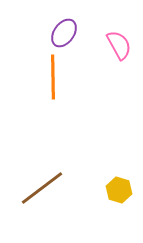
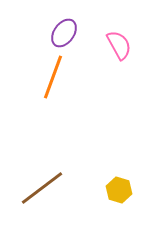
orange line: rotated 21 degrees clockwise
